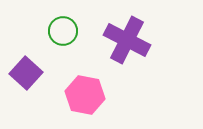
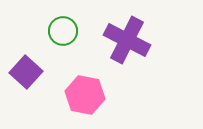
purple square: moved 1 px up
